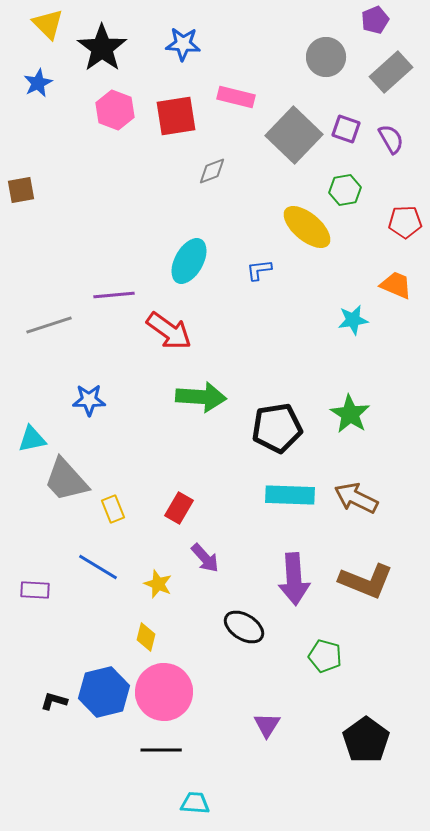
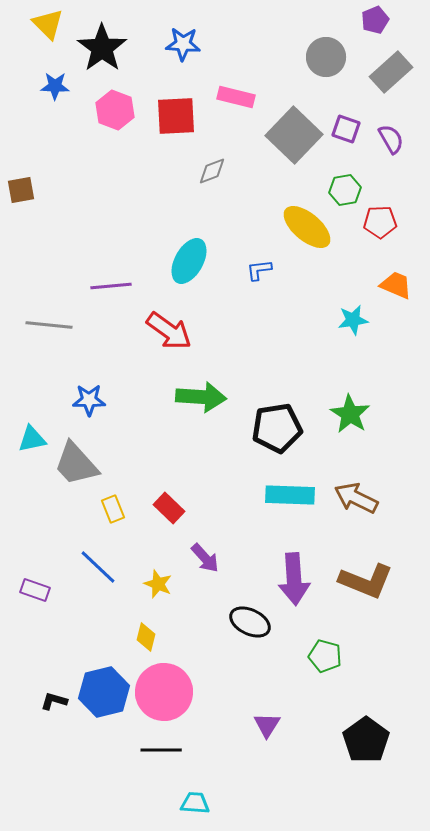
blue star at (38, 83): moved 17 px right, 3 px down; rotated 28 degrees clockwise
red square at (176, 116): rotated 6 degrees clockwise
red pentagon at (405, 222): moved 25 px left
purple line at (114, 295): moved 3 px left, 9 px up
gray line at (49, 325): rotated 24 degrees clockwise
gray trapezoid at (66, 480): moved 10 px right, 16 px up
red rectangle at (179, 508): moved 10 px left; rotated 76 degrees counterclockwise
blue line at (98, 567): rotated 12 degrees clockwise
purple rectangle at (35, 590): rotated 16 degrees clockwise
black ellipse at (244, 627): moved 6 px right, 5 px up; rotated 6 degrees counterclockwise
